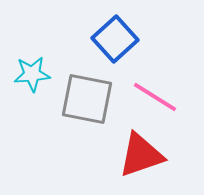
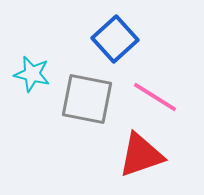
cyan star: rotated 18 degrees clockwise
